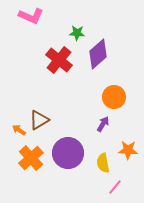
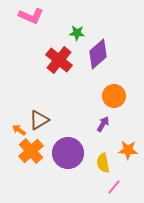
orange circle: moved 1 px up
orange cross: moved 7 px up
pink line: moved 1 px left
